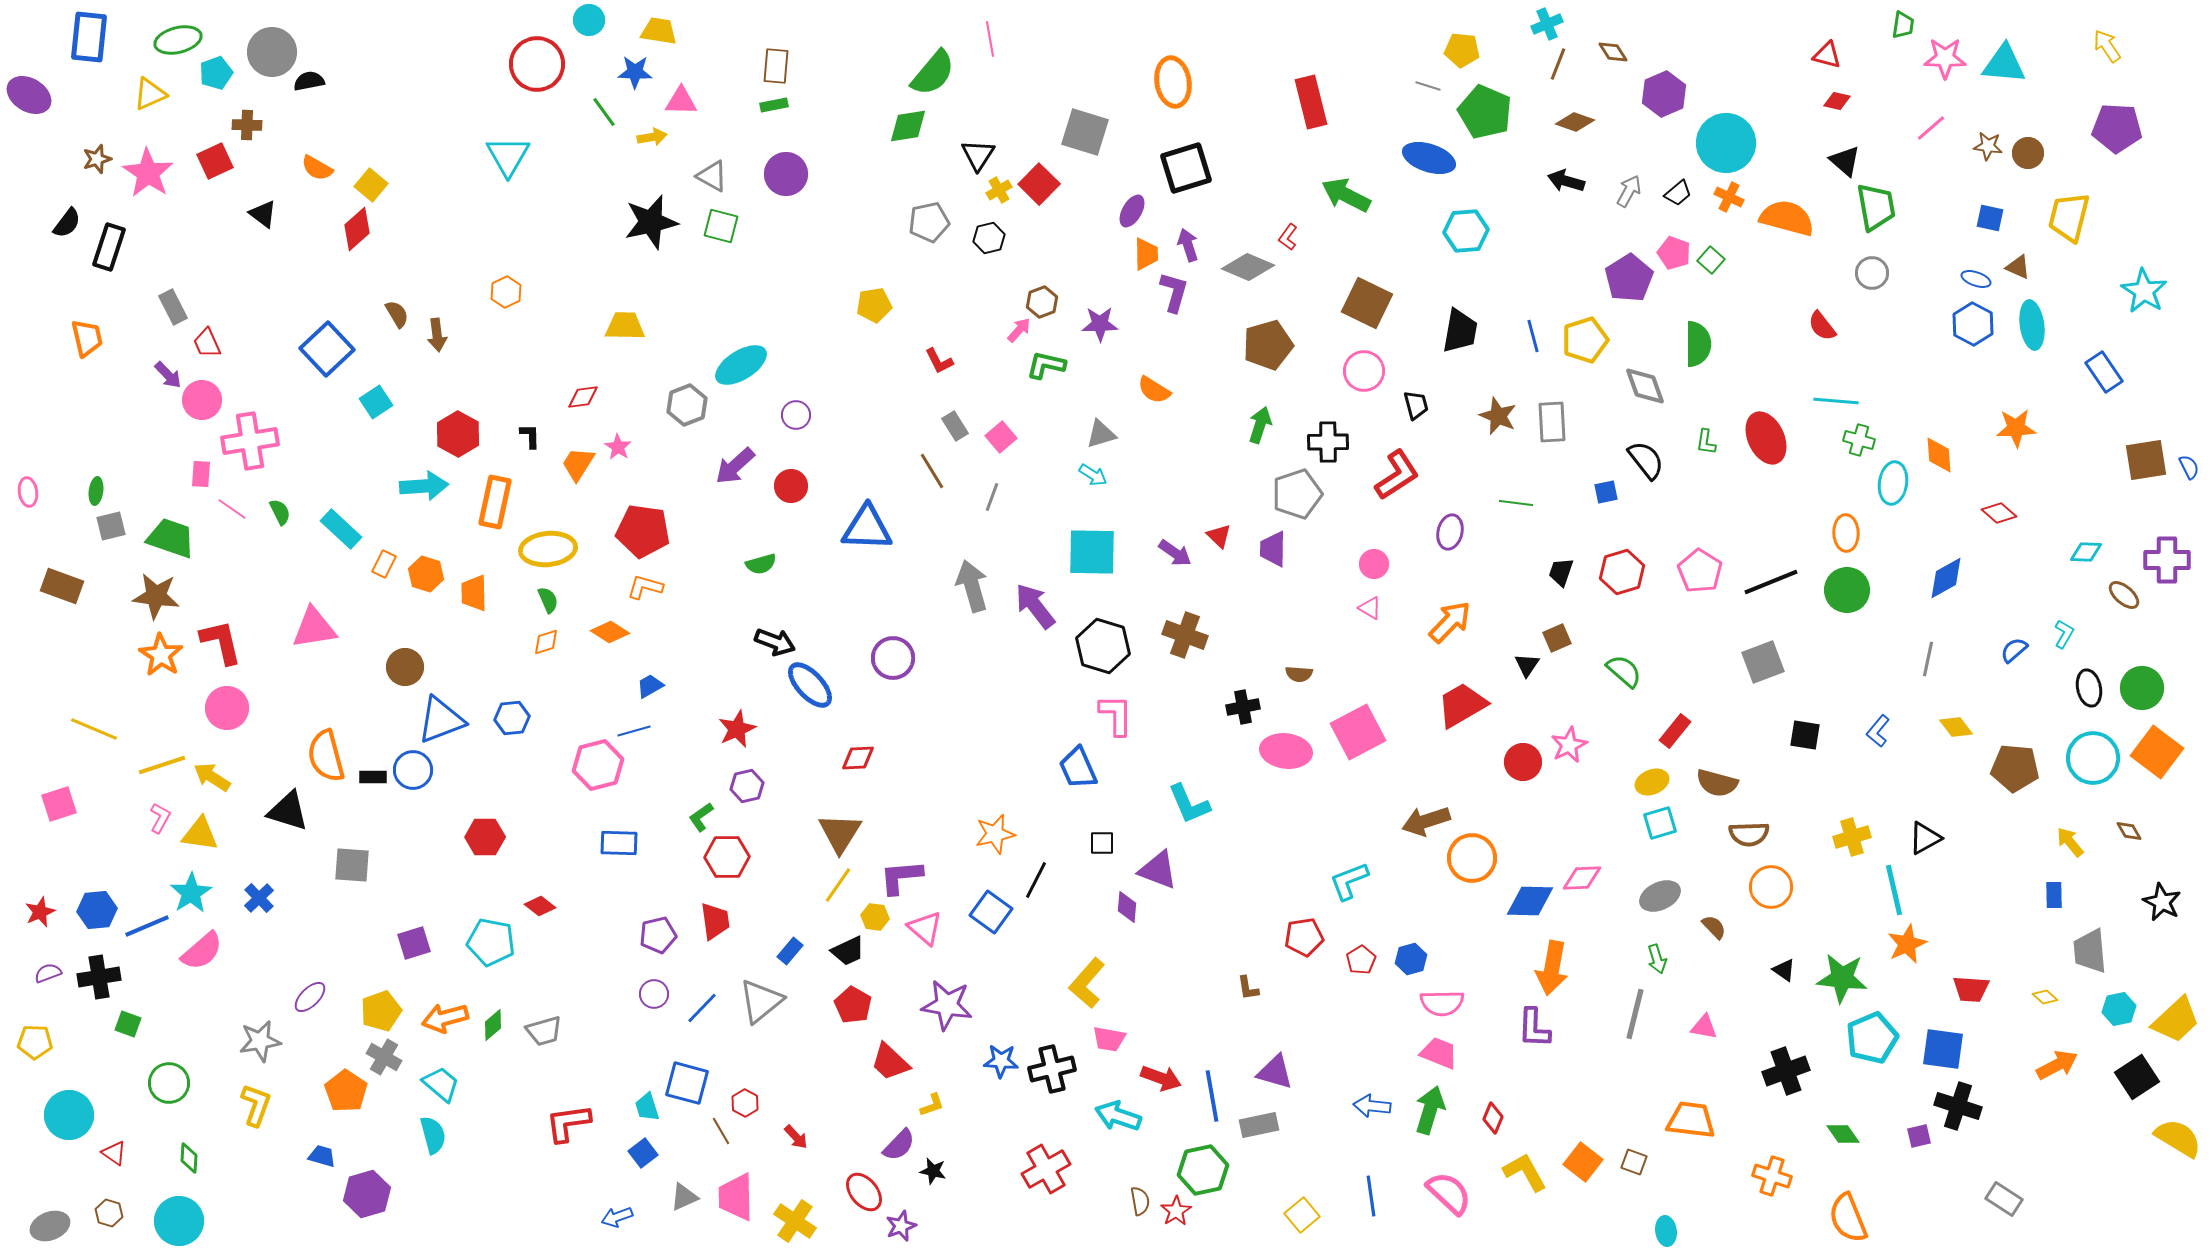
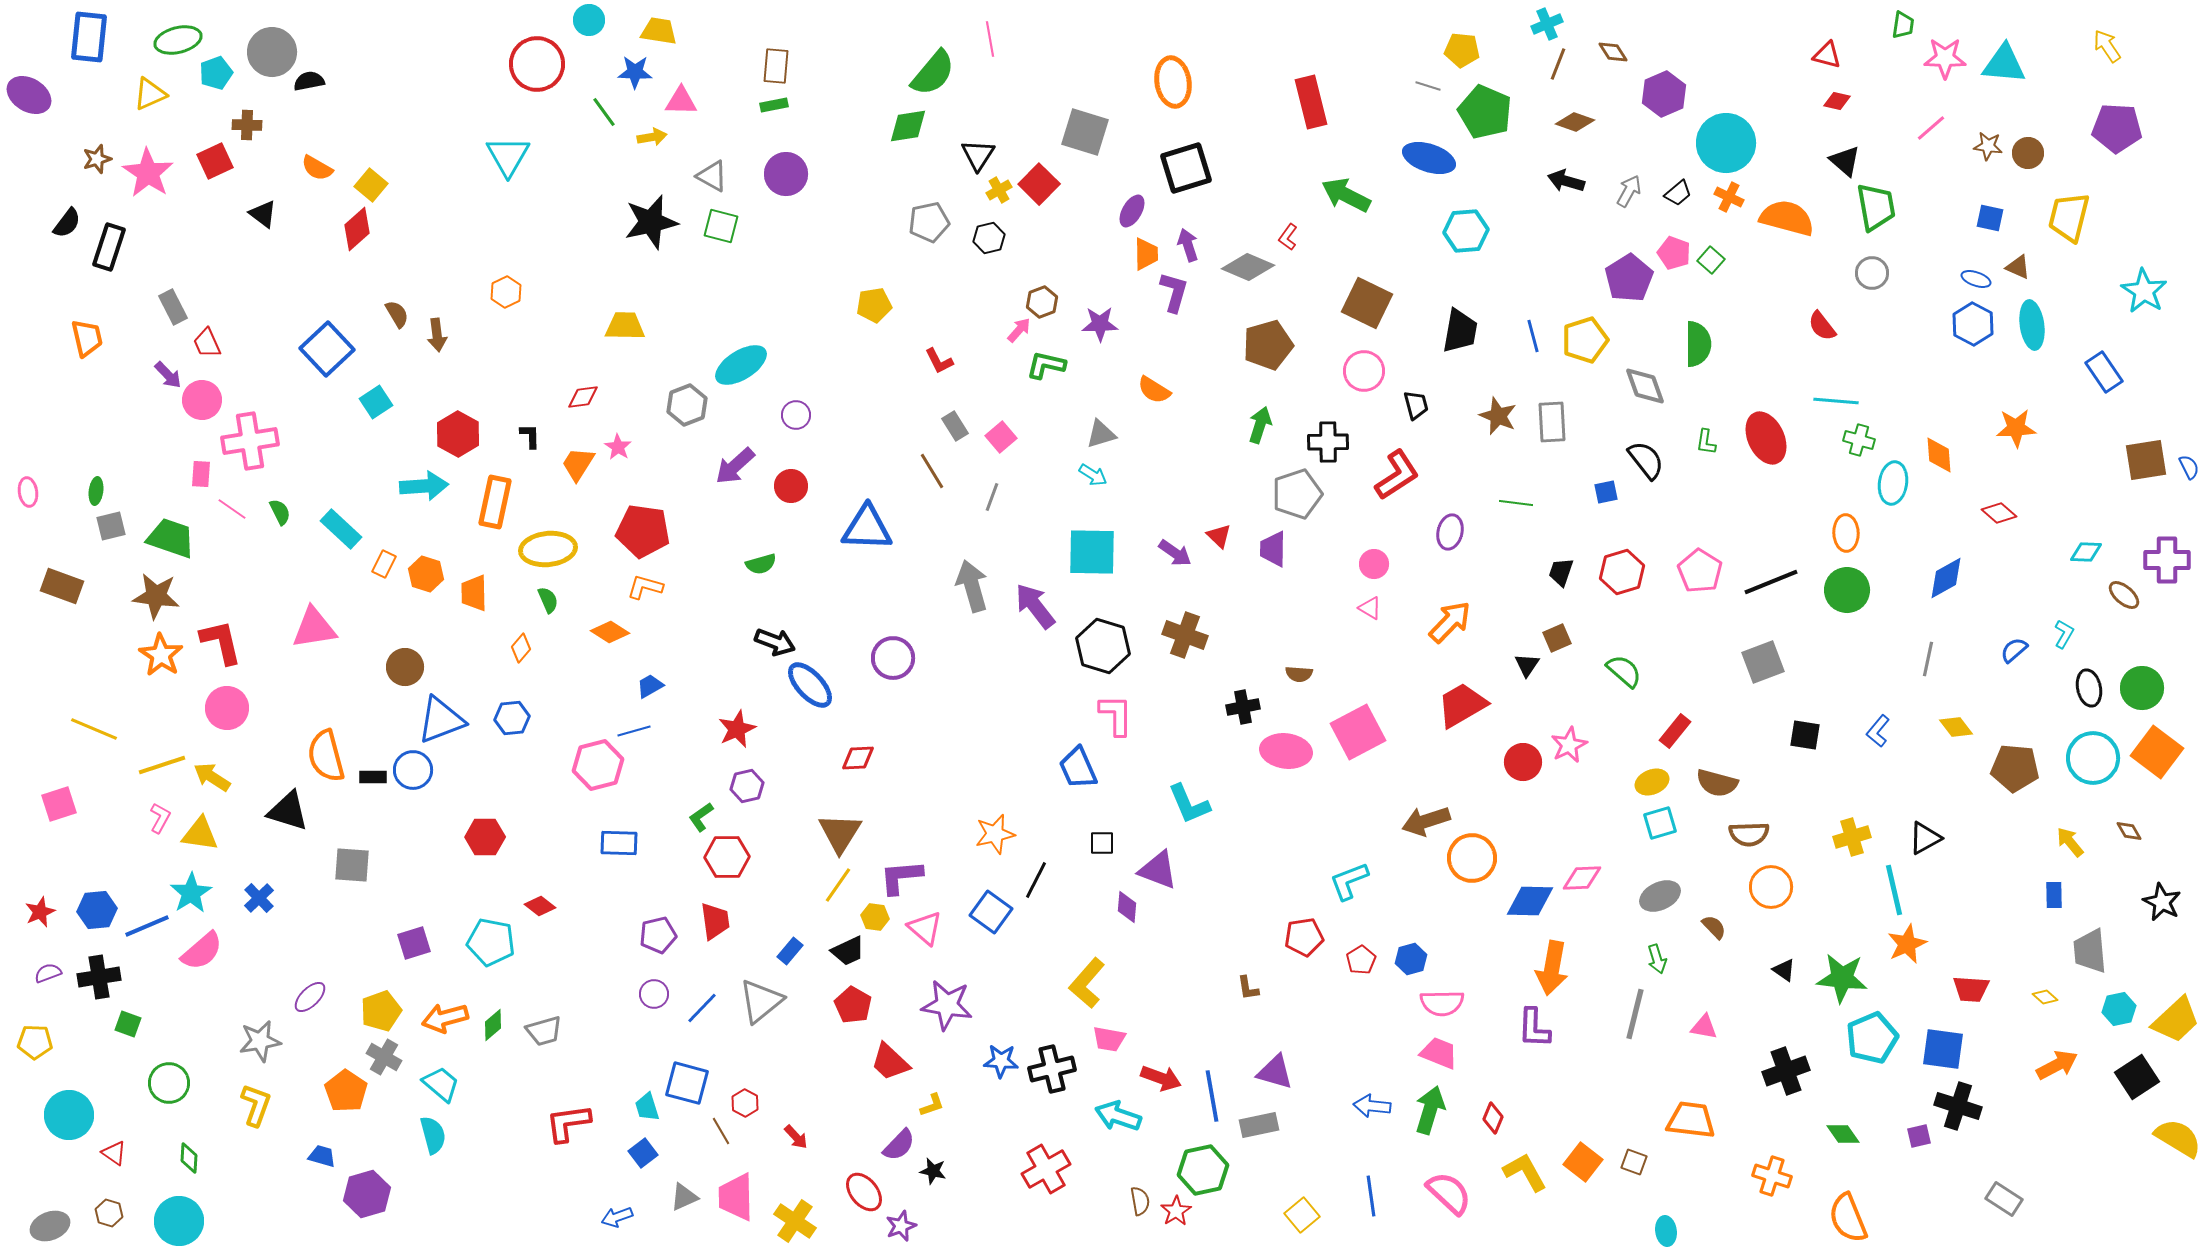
orange diamond at (546, 642): moved 25 px left, 6 px down; rotated 32 degrees counterclockwise
